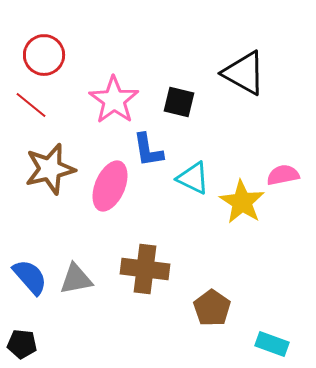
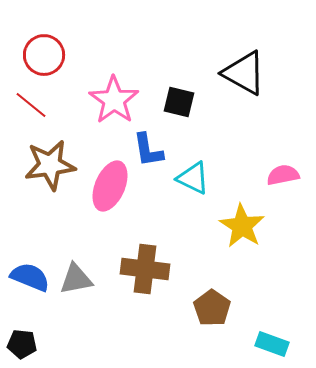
brown star: moved 4 px up; rotated 6 degrees clockwise
yellow star: moved 24 px down
blue semicircle: rotated 27 degrees counterclockwise
